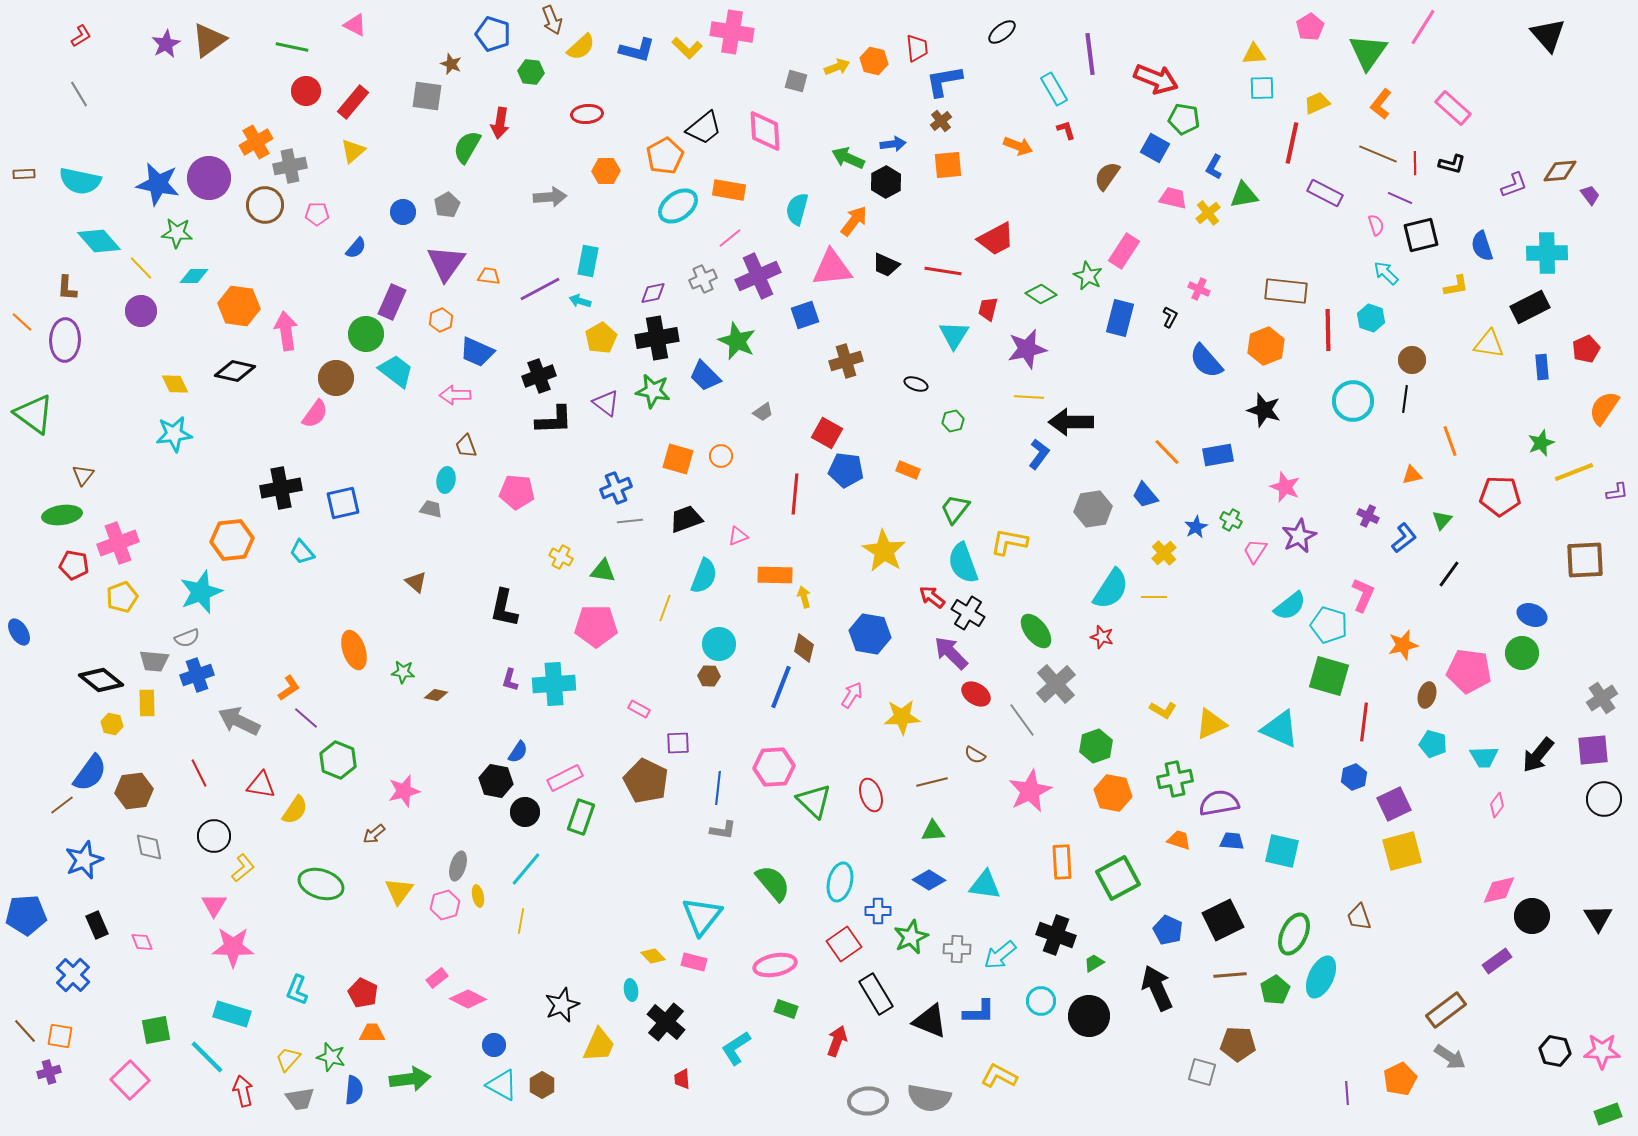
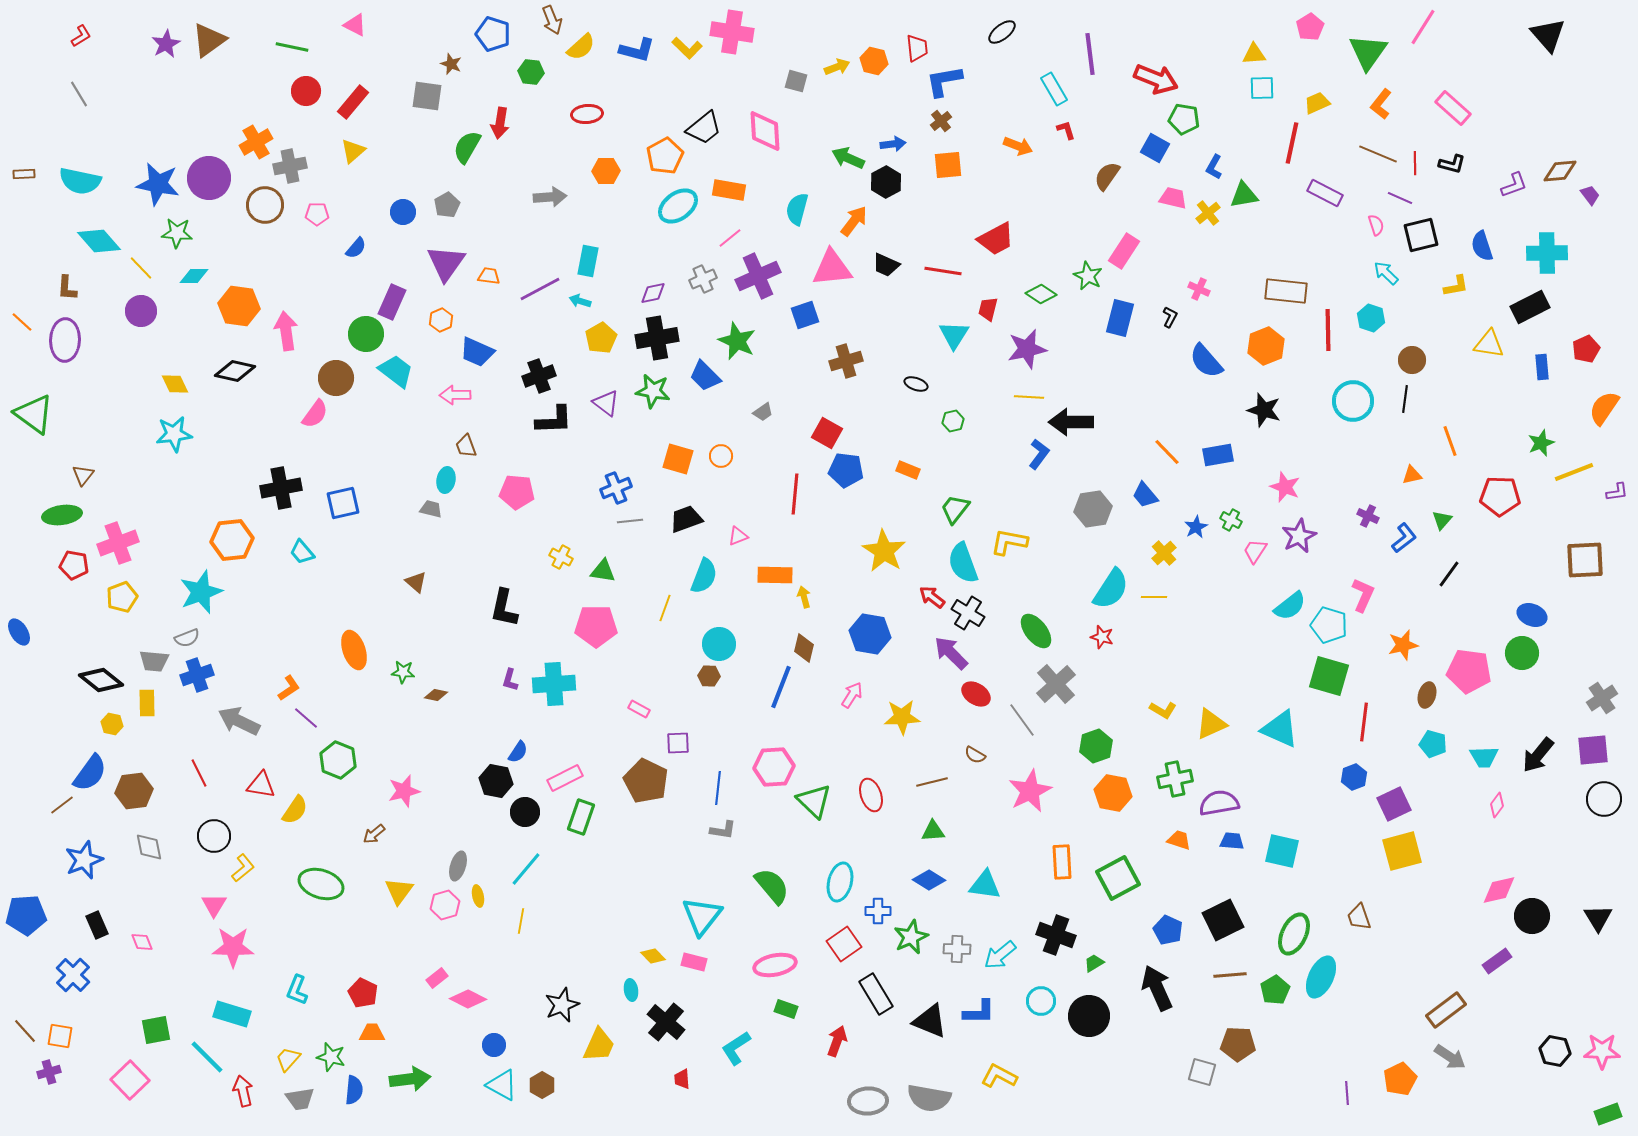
green semicircle at (773, 883): moved 1 px left, 3 px down
